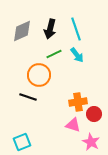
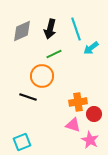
cyan arrow: moved 14 px right, 7 px up; rotated 91 degrees clockwise
orange circle: moved 3 px right, 1 px down
pink star: moved 1 px left, 2 px up
